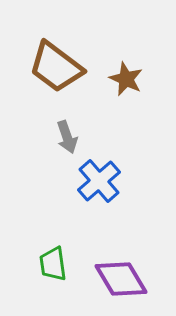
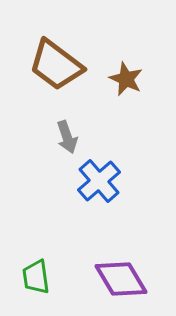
brown trapezoid: moved 2 px up
green trapezoid: moved 17 px left, 13 px down
